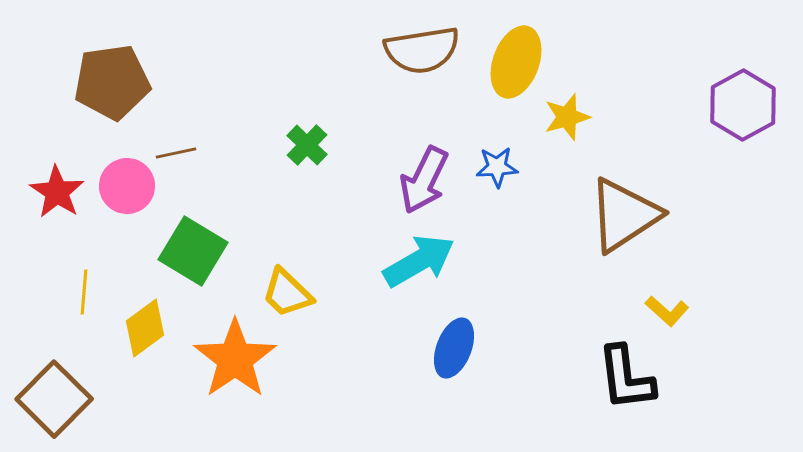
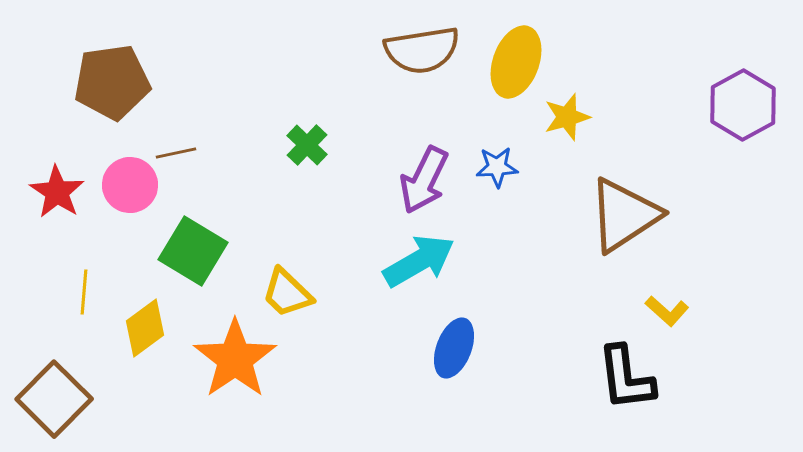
pink circle: moved 3 px right, 1 px up
